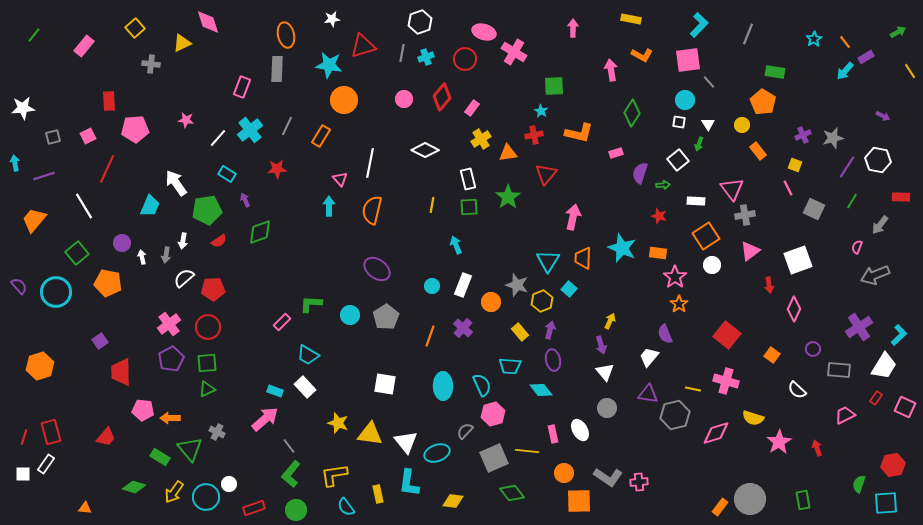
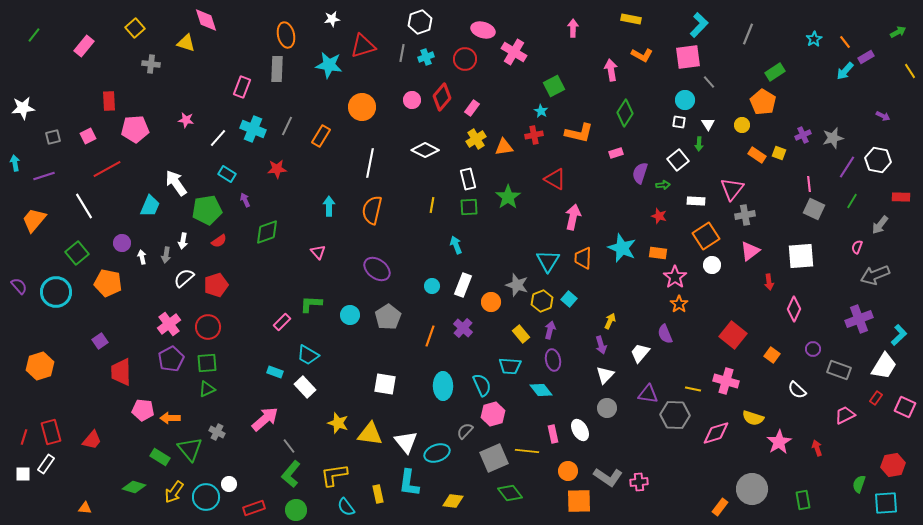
pink diamond at (208, 22): moved 2 px left, 2 px up
pink ellipse at (484, 32): moved 1 px left, 2 px up
yellow triangle at (182, 43): moved 4 px right; rotated 42 degrees clockwise
pink square at (688, 60): moved 3 px up
green rectangle at (775, 72): rotated 42 degrees counterclockwise
green square at (554, 86): rotated 25 degrees counterclockwise
pink circle at (404, 99): moved 8 px right, 1 px down
orange circle at (344, 100): moved 18 px right, 7 px down
green diamond at (632, 113): moved 7 px left
cyan cross at (250, 130): moved 3 px right, 1 px up; rotated 30 degrees counterclockwise
yellow cross at (481, 139): moved 5 px left
green arrow at (699, 144): rotated 16 degrees counterclockwise
orange rectangle at (758, 151): moved 1 px left, 4 px down; rotated 18 degrees counterclockwise
orange triangle at (508, 153): moved 4 px left, 6 px up
yellow square at (795, 165): moved 16 px left, 12 px up
red line at (107, 169): rotated 36 degrees clockwise
red triangle at (546, 174): moved 9 px right, 5 px down; rotated 40 degrees counterclockwise
pink triangle at (340, 179): moved 22 px left, 73 px down
pink line at (788, 188): moved 21 px right, 4 px up; rotated 21 degrees clockwise
pink triangle at (732, 189): rotated 15 degrees clockwise
green diamond at (260, 232): moved 7 px right
white square at (798, 260): moved 3 px right, 4 px up; rotated 16 degrees clockwise
red arrow at (769, 285): moved 3 px up
red pentagon at (213, 289): moved 3 px right, 4 px up; rotated 15 degrees counterclockwise
cyan square at (569, 289): moved 10 px down
gray pentagon at (386, 317): moved 2 px right
purple cross at (859, 327): moved 8 px up; rotated 12 degrees clockwise
yellow rectangle at (520, 332): moved 1 px right, 2 px down
red square at (727, 335): moved 6 px right
white trapezoid at (649, 357): moved 9 px left, 4 px up
gray rectangle at (839, 370): rotated 15 degrees clockwise
white triangle at (605, 372): moved 3 px down; rotated 24 degrees clockwise
cyan rectangle at (275, 391): moved 19 px up
gray hexagon at (675, 415): rotated 16 degrees clockwise
red trapezoid at (106, 437): moved 14 px left, 3 px down
orange circle at (564, 473): moved 4 px right, 2 px up
green diamond at (512, 493): moved 2 px left
gray circle at (750, 499): moved 2 px right, 10 px up
